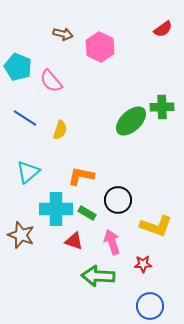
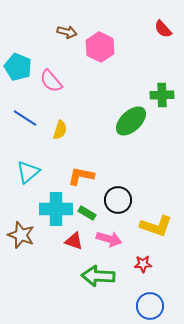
red semicircle: rotated 84 degrees clockwise
brown arrow: moved 4 px right, 2 px up
green cross: moved 12 px up
pink arrow: moved 3 px left, 3 px up; rotated 125 degrees clockwise
